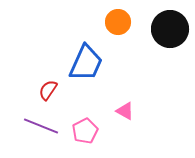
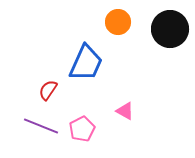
pink pentagon: moved 3 px left, 2 px up
